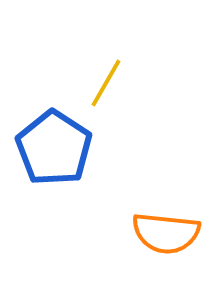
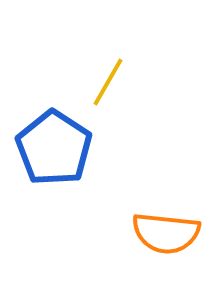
yellow line: moved 2 px right, 1 px up
